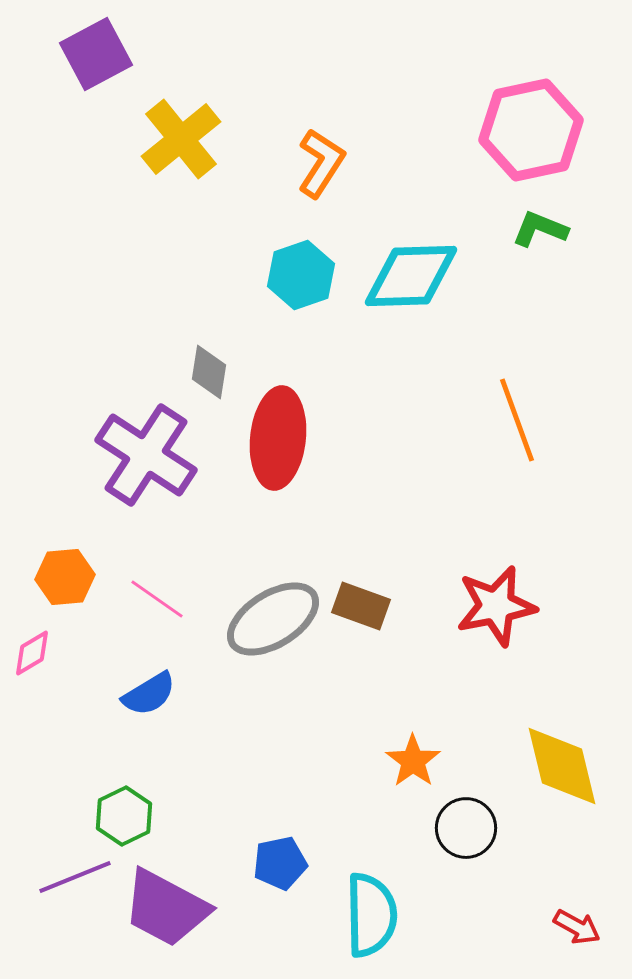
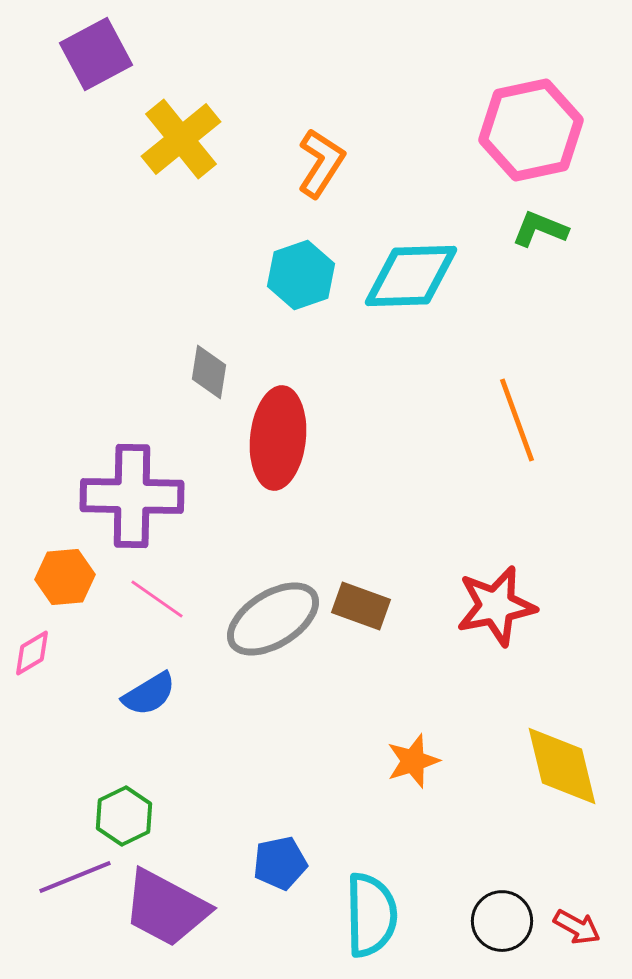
purple cross: moved 14 px left, 41 px down; rotated 32 degrees counterclockwise
orange star: rotated 18 degrees clockwise
black circle: moved 36 px right, 93 px down
